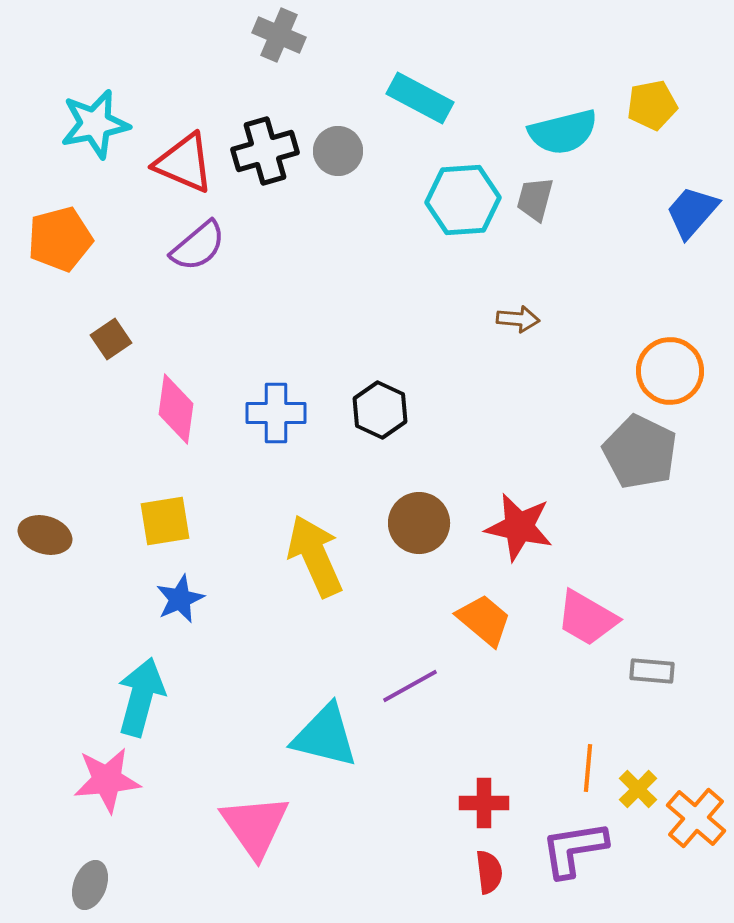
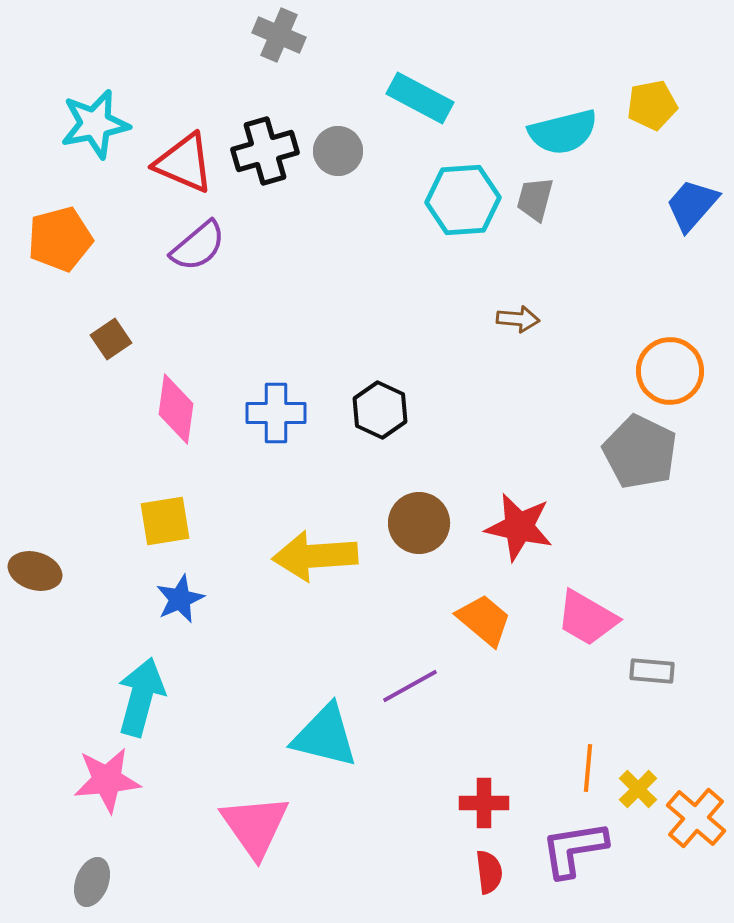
blue trapezoid at (692, 212): moved 7 px up
brown ellipse at (45, 535): moved 10 px left, 36 px down
yellow arrow at (315, 556): rotated 70 degrees counterclockwise
gray ellipse at (90, 885): moved 2 px right, 3 px up
